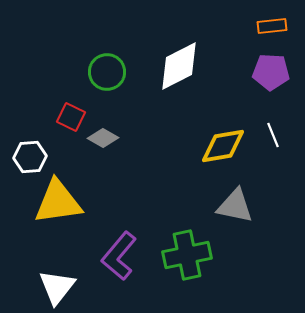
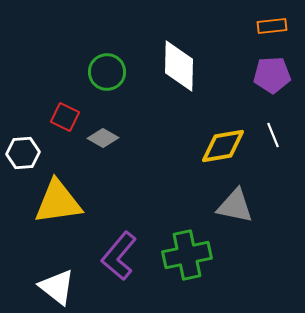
white diamond: rotated 62 degrees counterclockwise
purple pentagon: moved 1 px right, 3 px down; rotated 6 degrees counterclockwise
red square: moved 6 px left
white hexagon: moved 7 px left, 4 px up
white triangle: rotated 30 degrees counterclockwise
